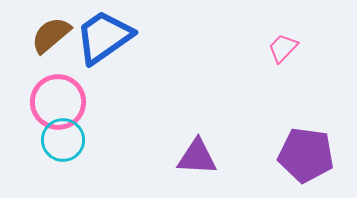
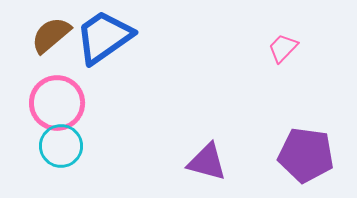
pink circle: moved 1 px left, 1 px down
cyan circle: moved 2 px left, 6 px down
purple triangle: moved 10 px right, 5 px down; rotated 12 degrees clockwise
